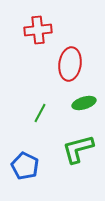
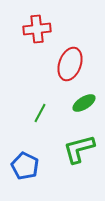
red cross: moved 1 px left, 1 px up
red ellipse: rotated 12 degrees clockwise
green ellipse: rotated 15 degrees counterclockwise
green L-shape: moved 1 px right
